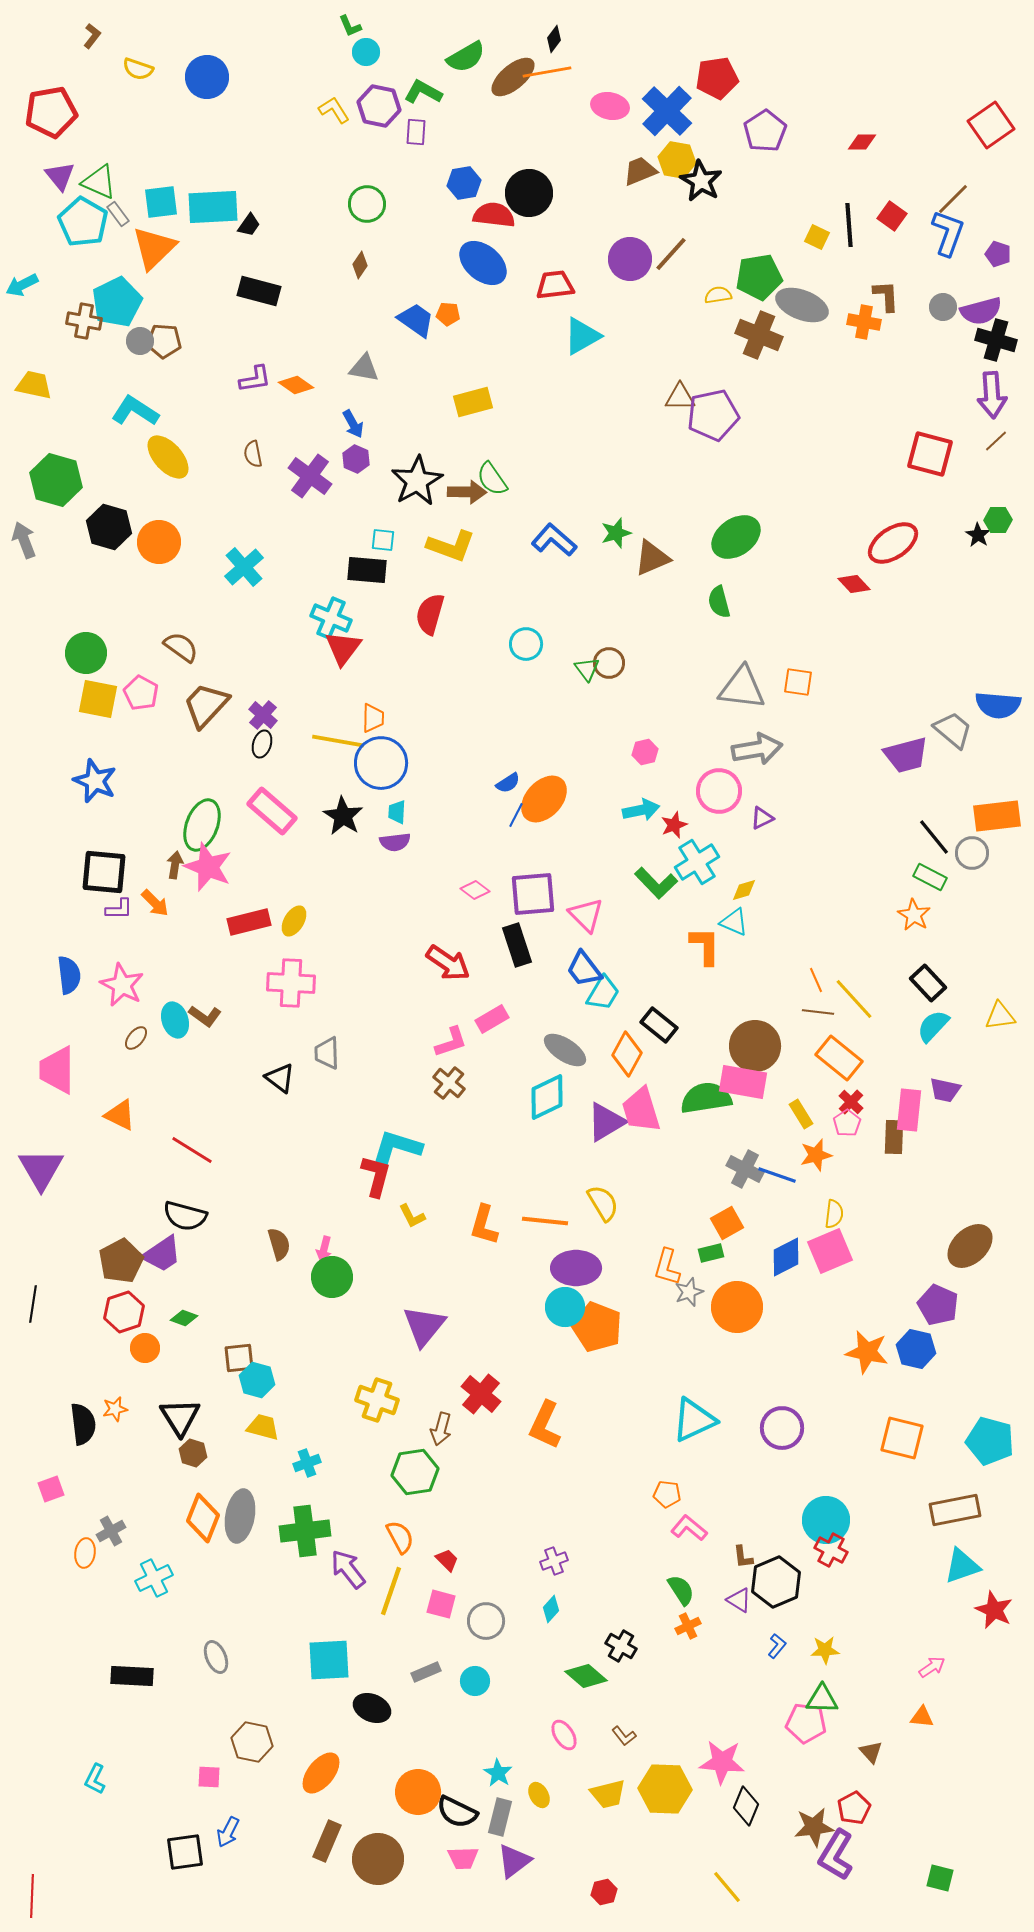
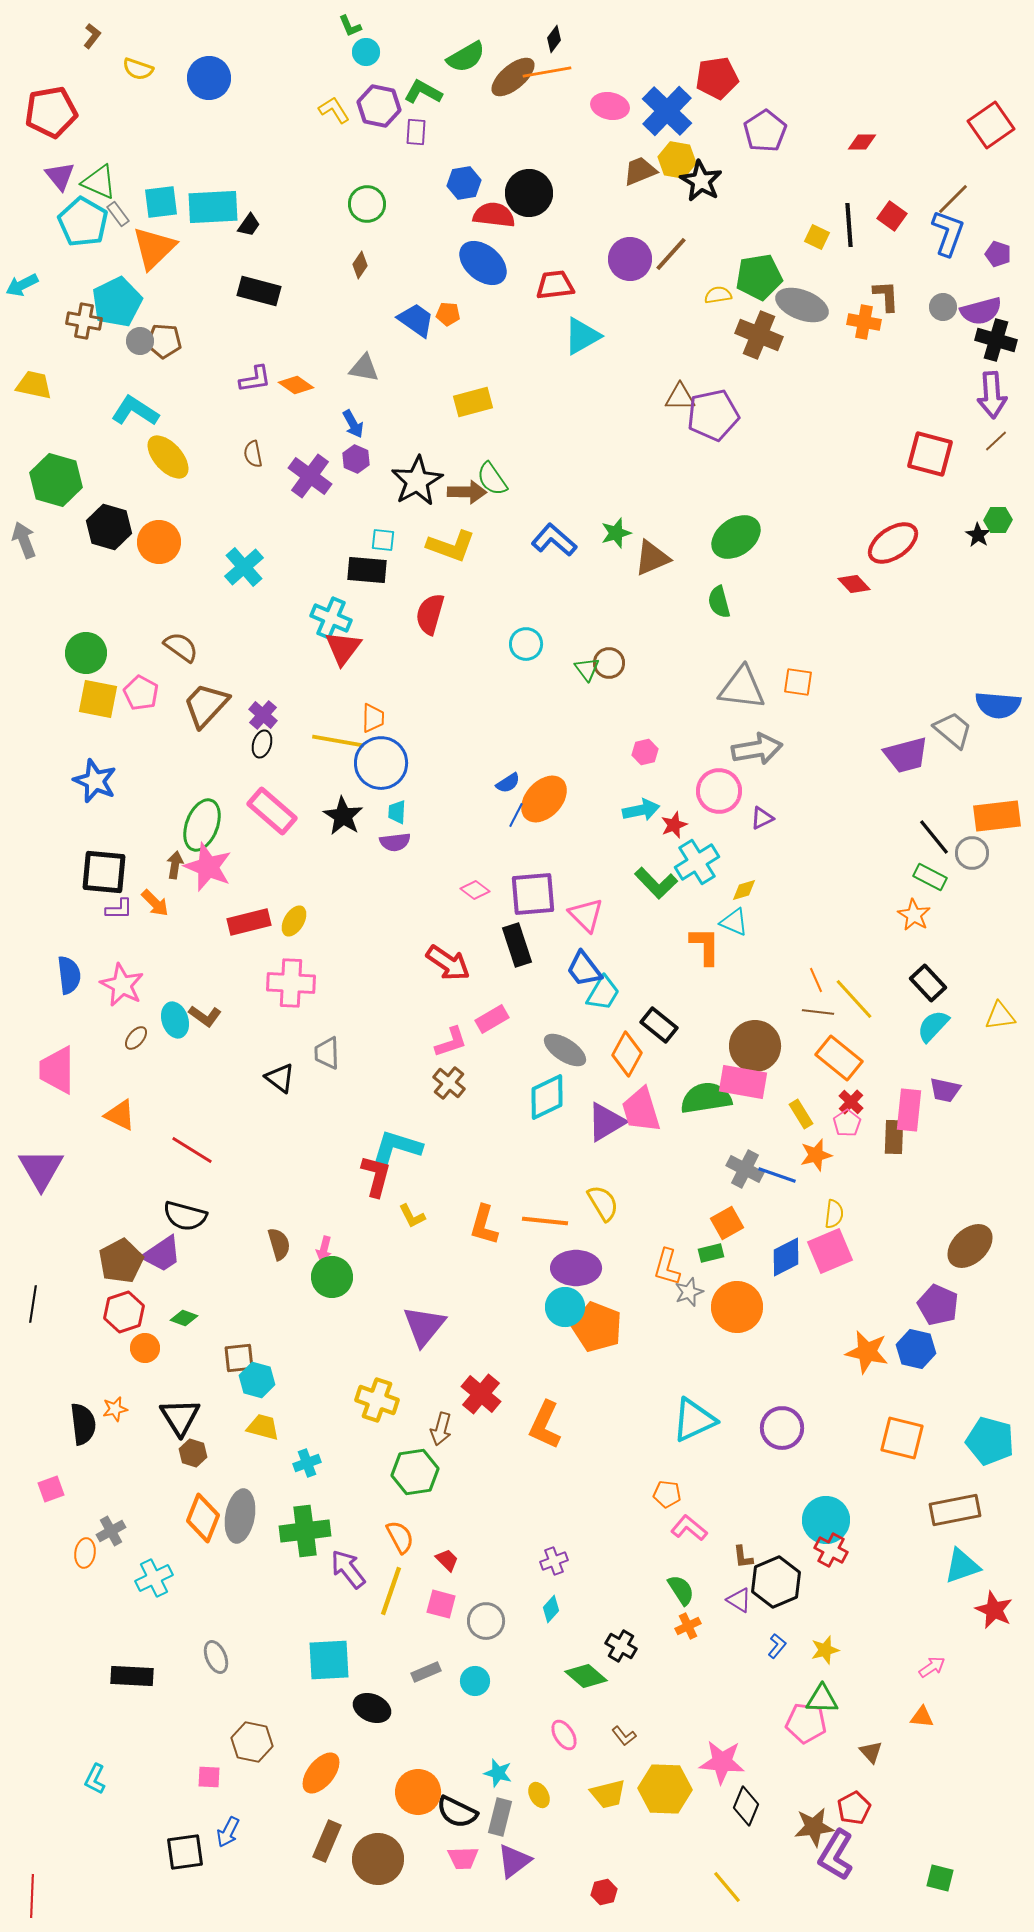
blue circle at (207, 77): moved 2 px right, 1 px down
yellow star at (825, 1650): rotated 12 degrees counterclockwise
cyan star at (498, 1773): rotated 16 degrees counterclockwise
